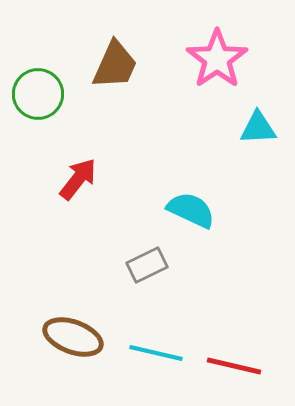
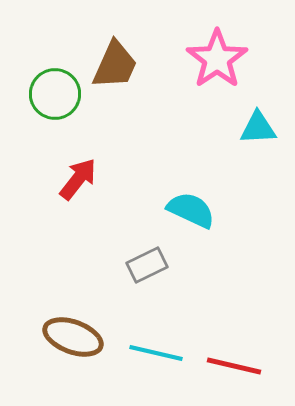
green circle: moved 17 px right
